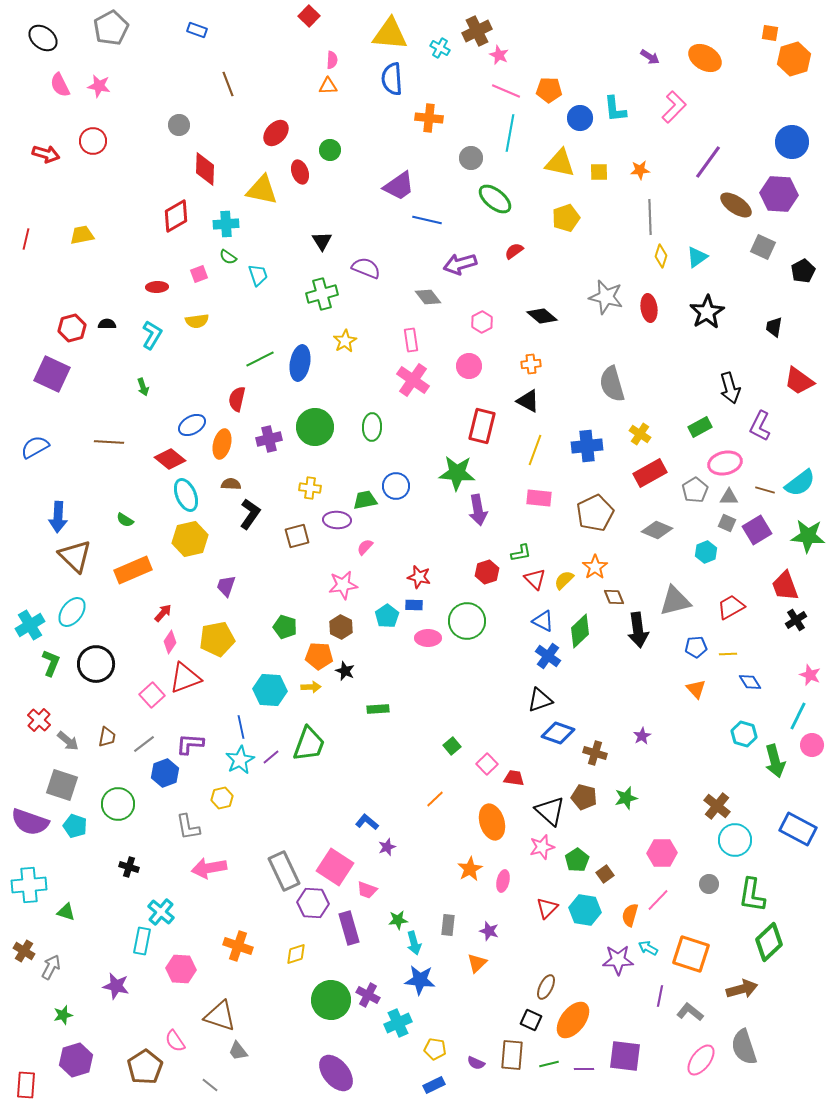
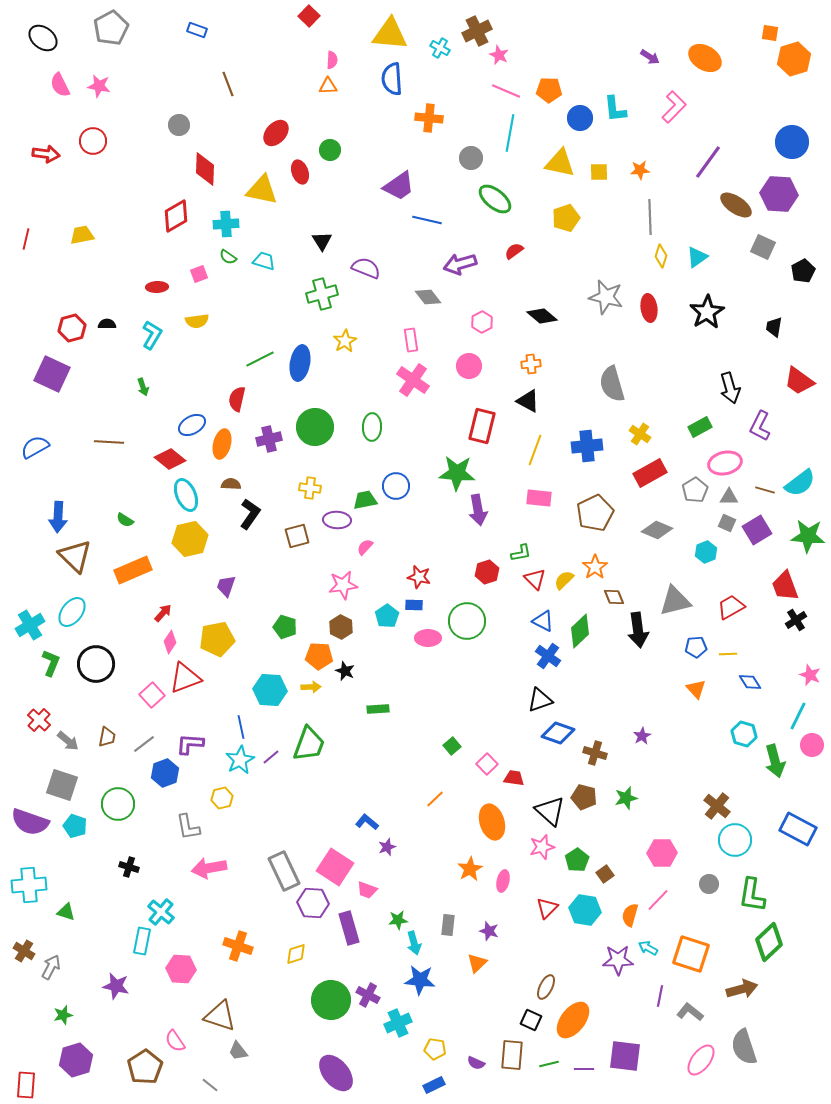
red arrow at (46, 154): rotated 8 degrees counterclockwise
cyan trapezoid at (258, 275): moved 6 px right, 14 px up; rotated 55 degrees counterclockwise
